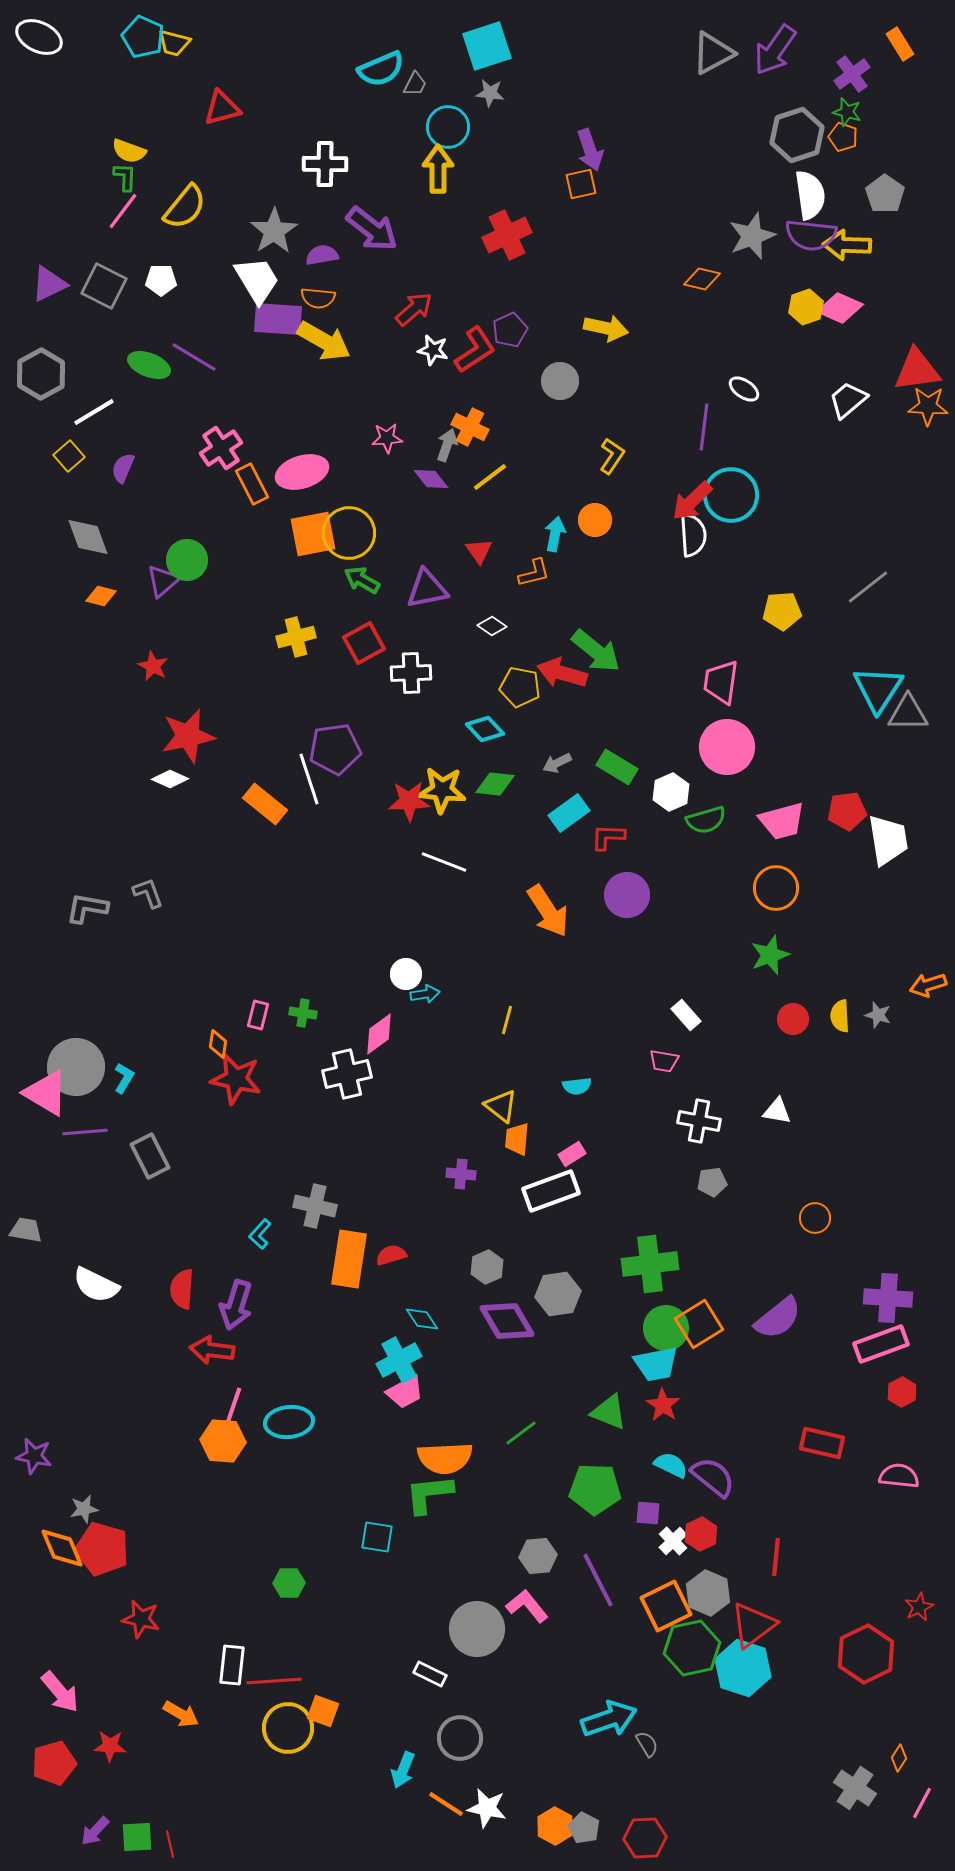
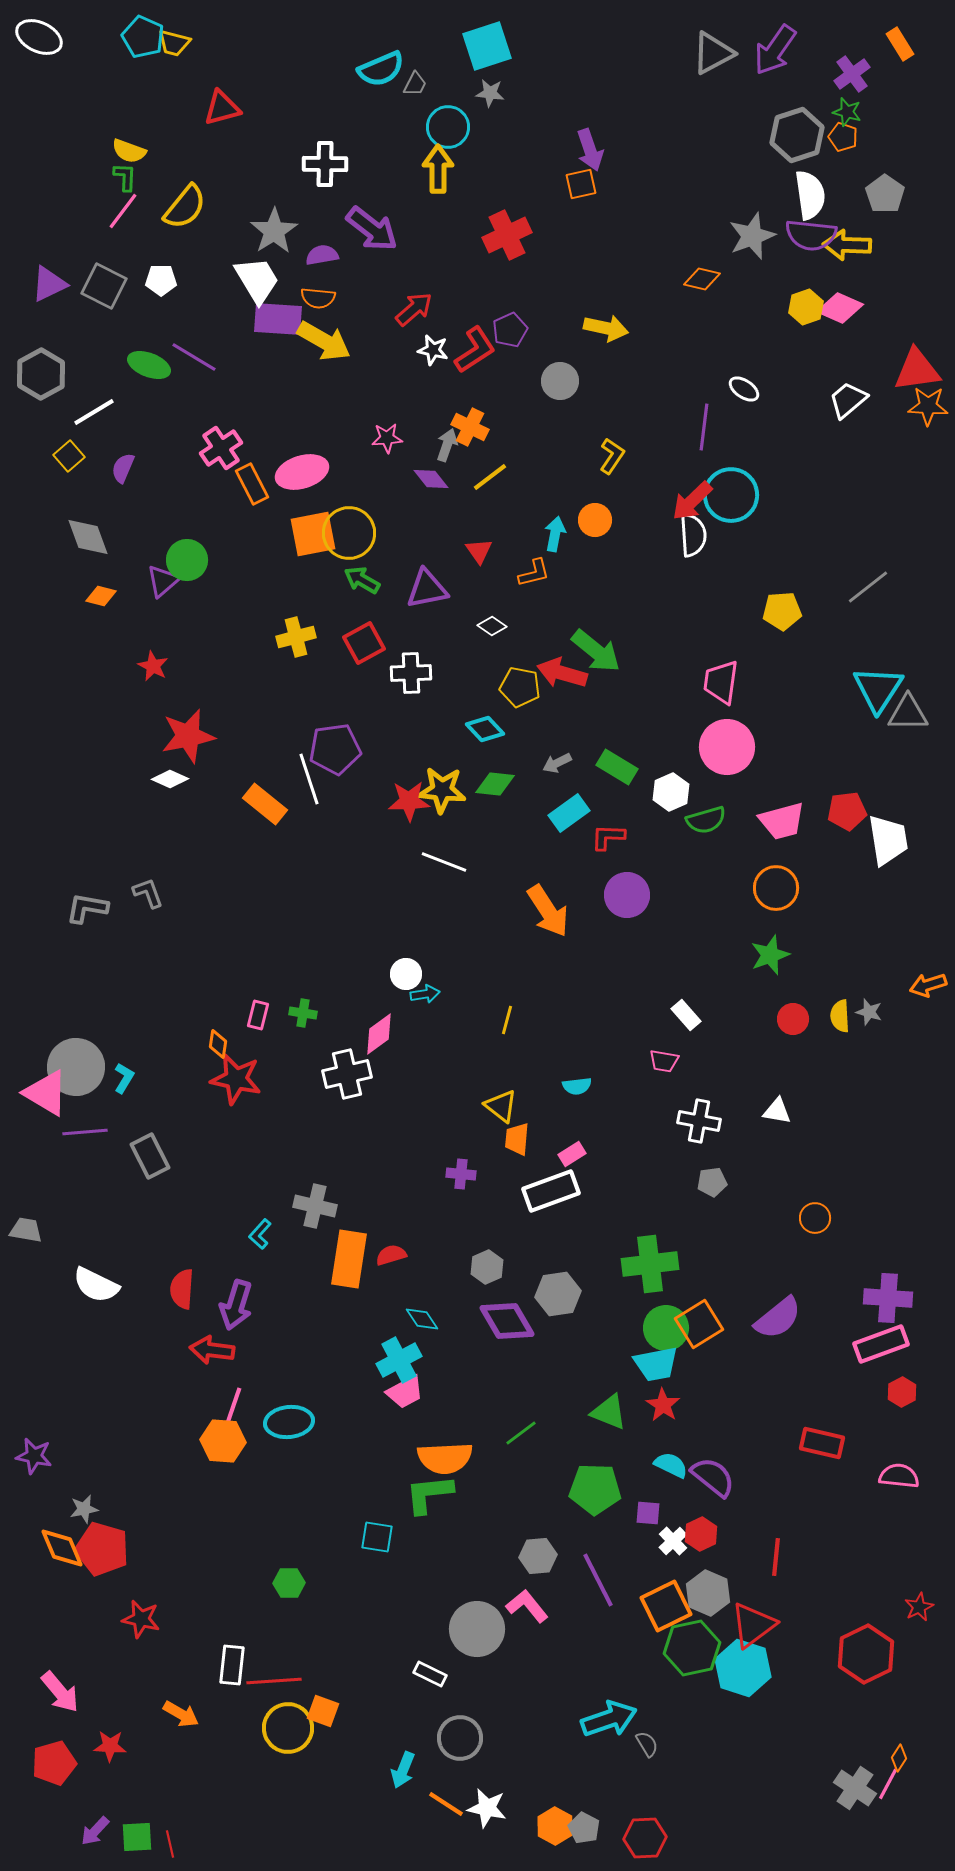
gray star at (878, 1015): moved 9 px left, 3 px up
pink line at (922, 1803): moved 34 px left, 19 px up
